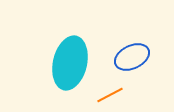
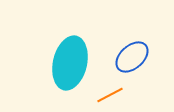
blue ellipse: rotated 16 degrees counterclockwise
